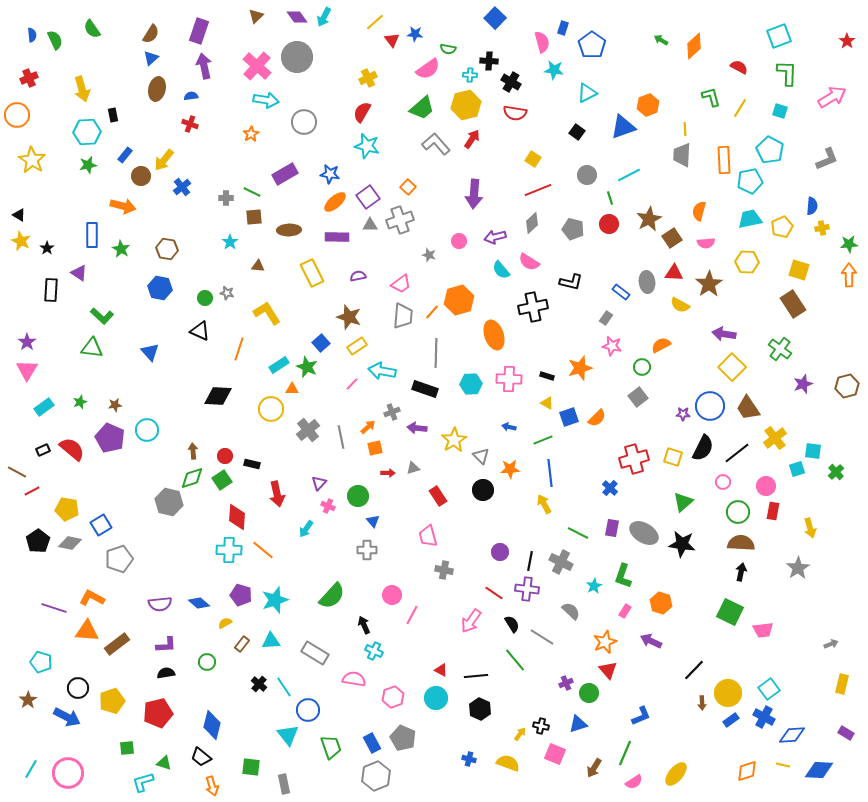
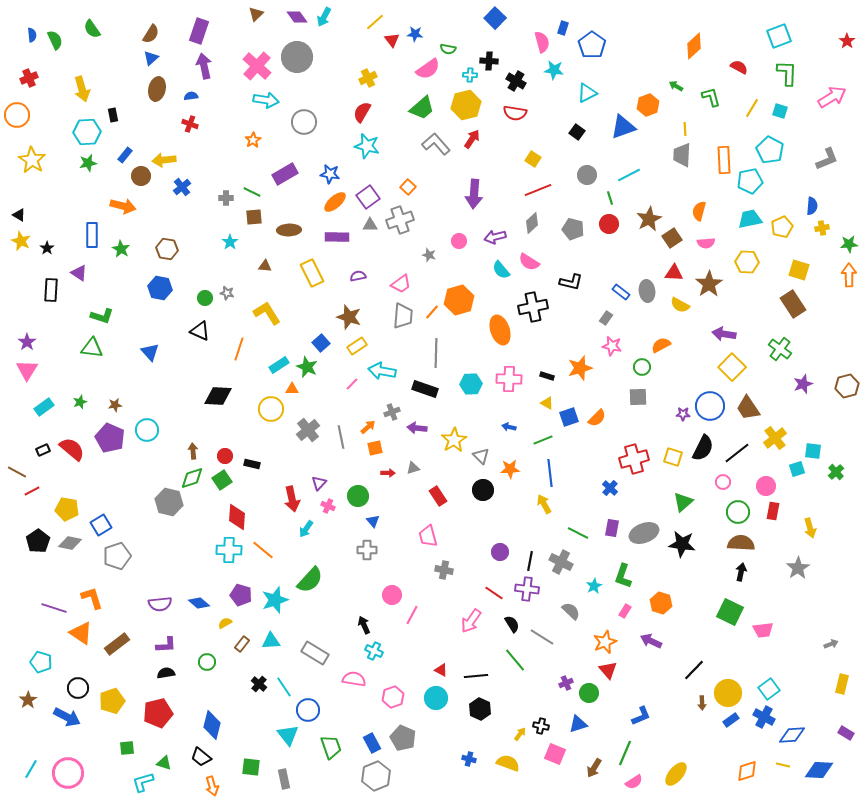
brown triangle at (256, 16): moved 2 px up
green arrow at (661, 40): moved 15 px right, 46 px down
black cross at (511, 82): moved 5 px right, 1 px up
yellow line at (740, 108): moved 12 px right
orange star at (251, 134): moved 2 px right, 6 px down
yellow arrow at (164, 160): rotated 45 degrees clockwise
green star at (88, 165): moved 2 px up
brown triangle at (258, 266): moved 7 px right
gray ellipse at (647, 282): moved 9 px down
green L-shape at (102, 316): rotated 25 degrees counterclockwise
orange ellipse at (494, 335): moved 6 px right, 5 px up
gray square at (638, 397): rotated 36 degrees clockwise
red arrow at (277, 494): moved 15 px right, 5 px down
gray ellipse at (644, 533): rotated 52 degrees counterclockwise
gray pentagon at (119, 559): moved 2 px left, 3 px up
green semicircle at (332, 596): moved 22 px left, 16 px up
orange L-shape at (92, 598): rotated 45 degrees clockwise
orange triangle at (87, 631): moved 6 px left, 2 px down; rotated 30 degrees clockwise
gray rectangle at (284, 784): moved 5 px up
